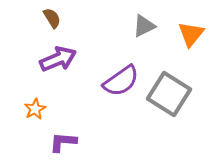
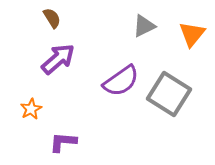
orange triangle: moved 1 px right
purple arrow: rotated 18 degrees counterclockwise
orange star: moved 4 px left
